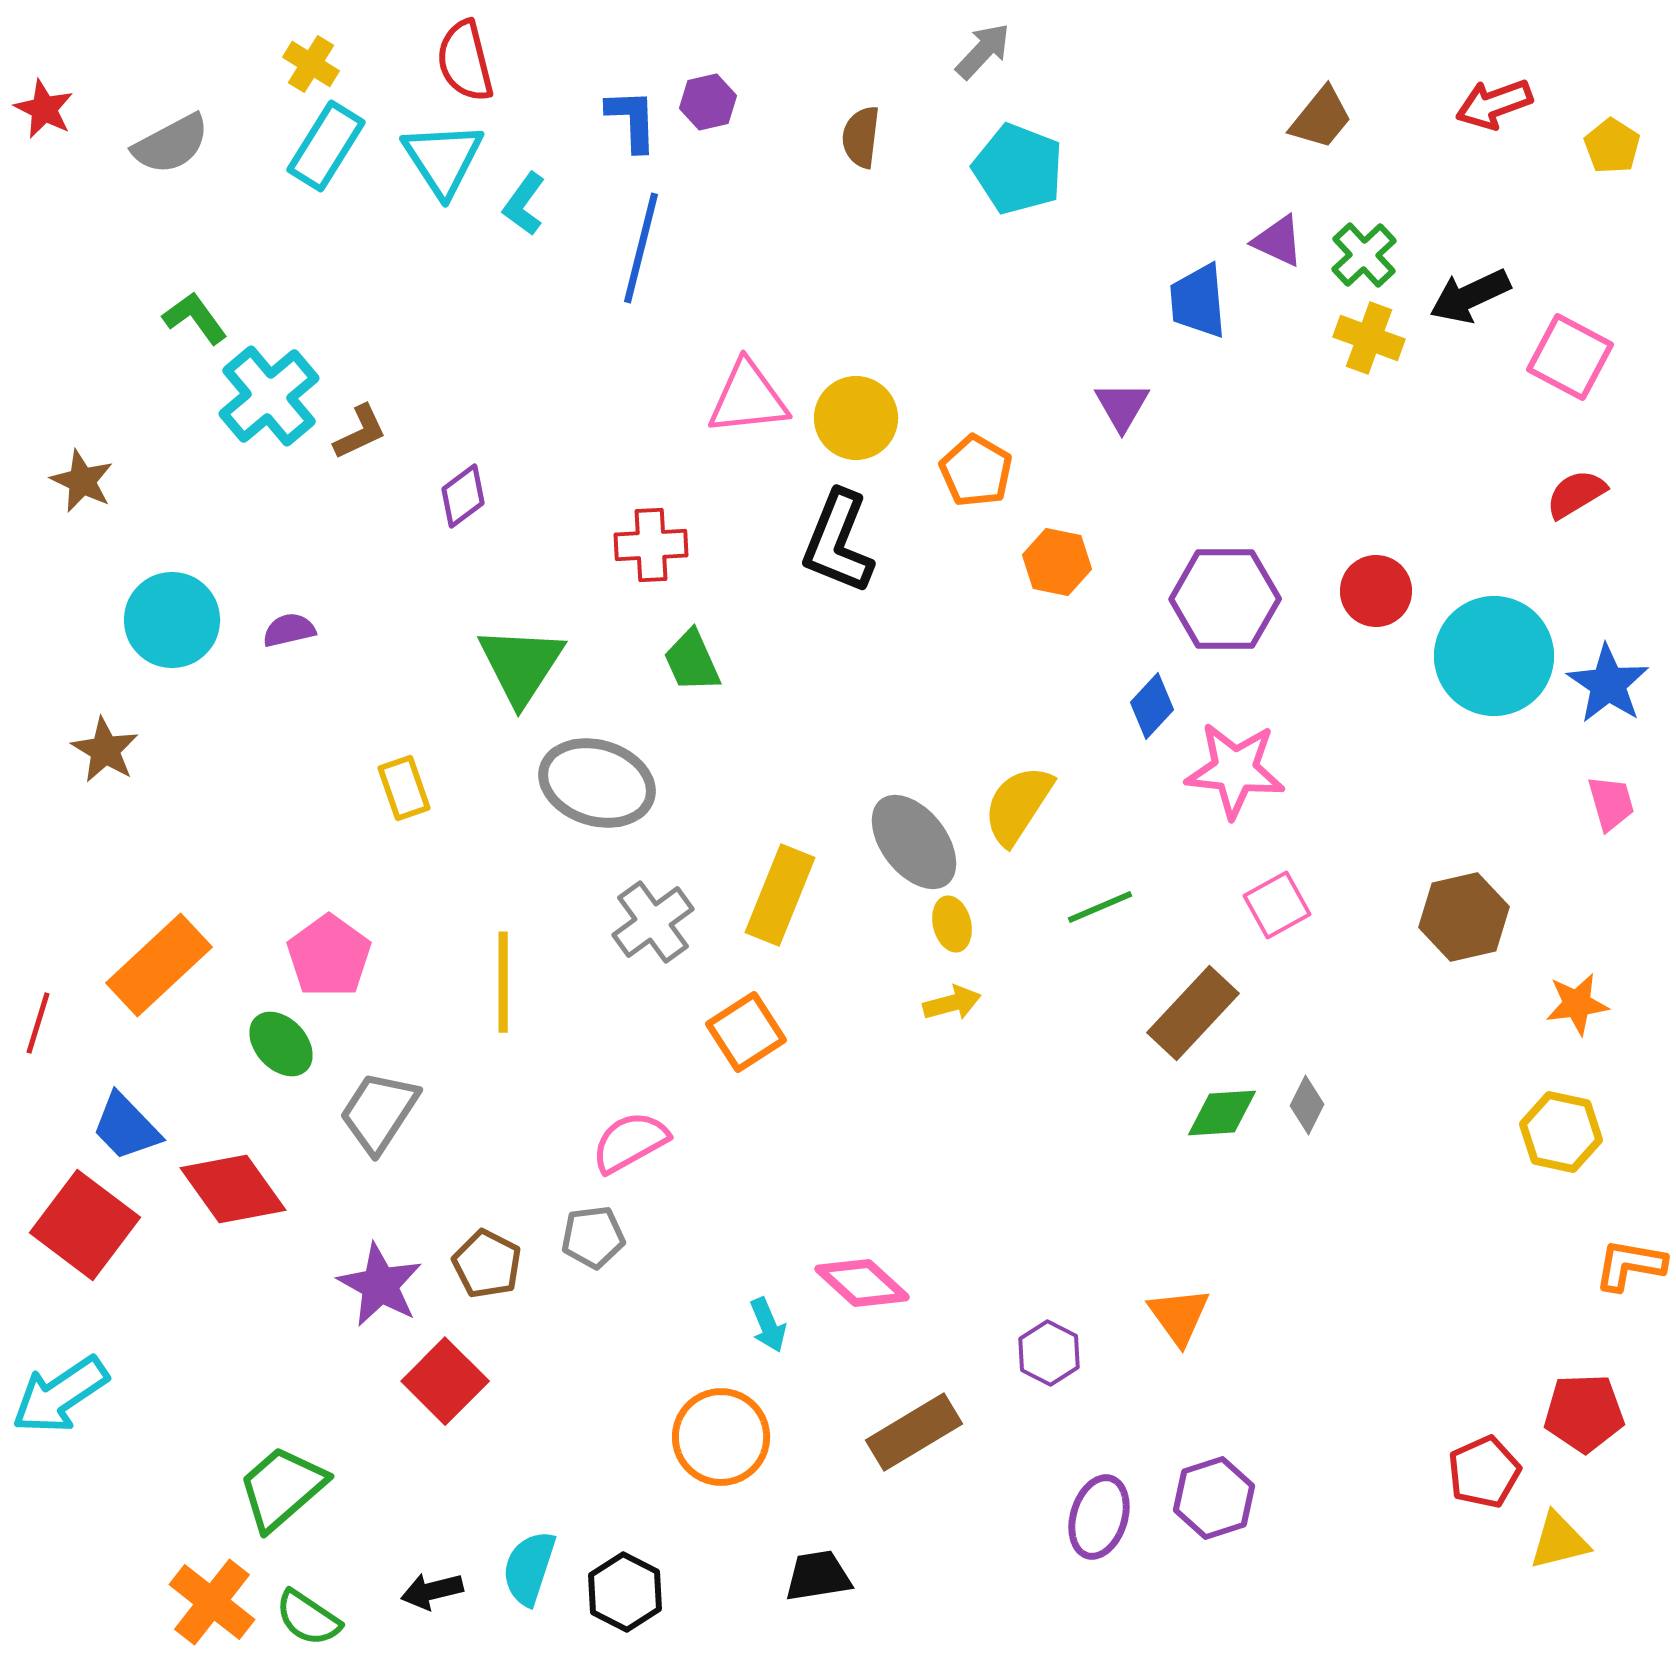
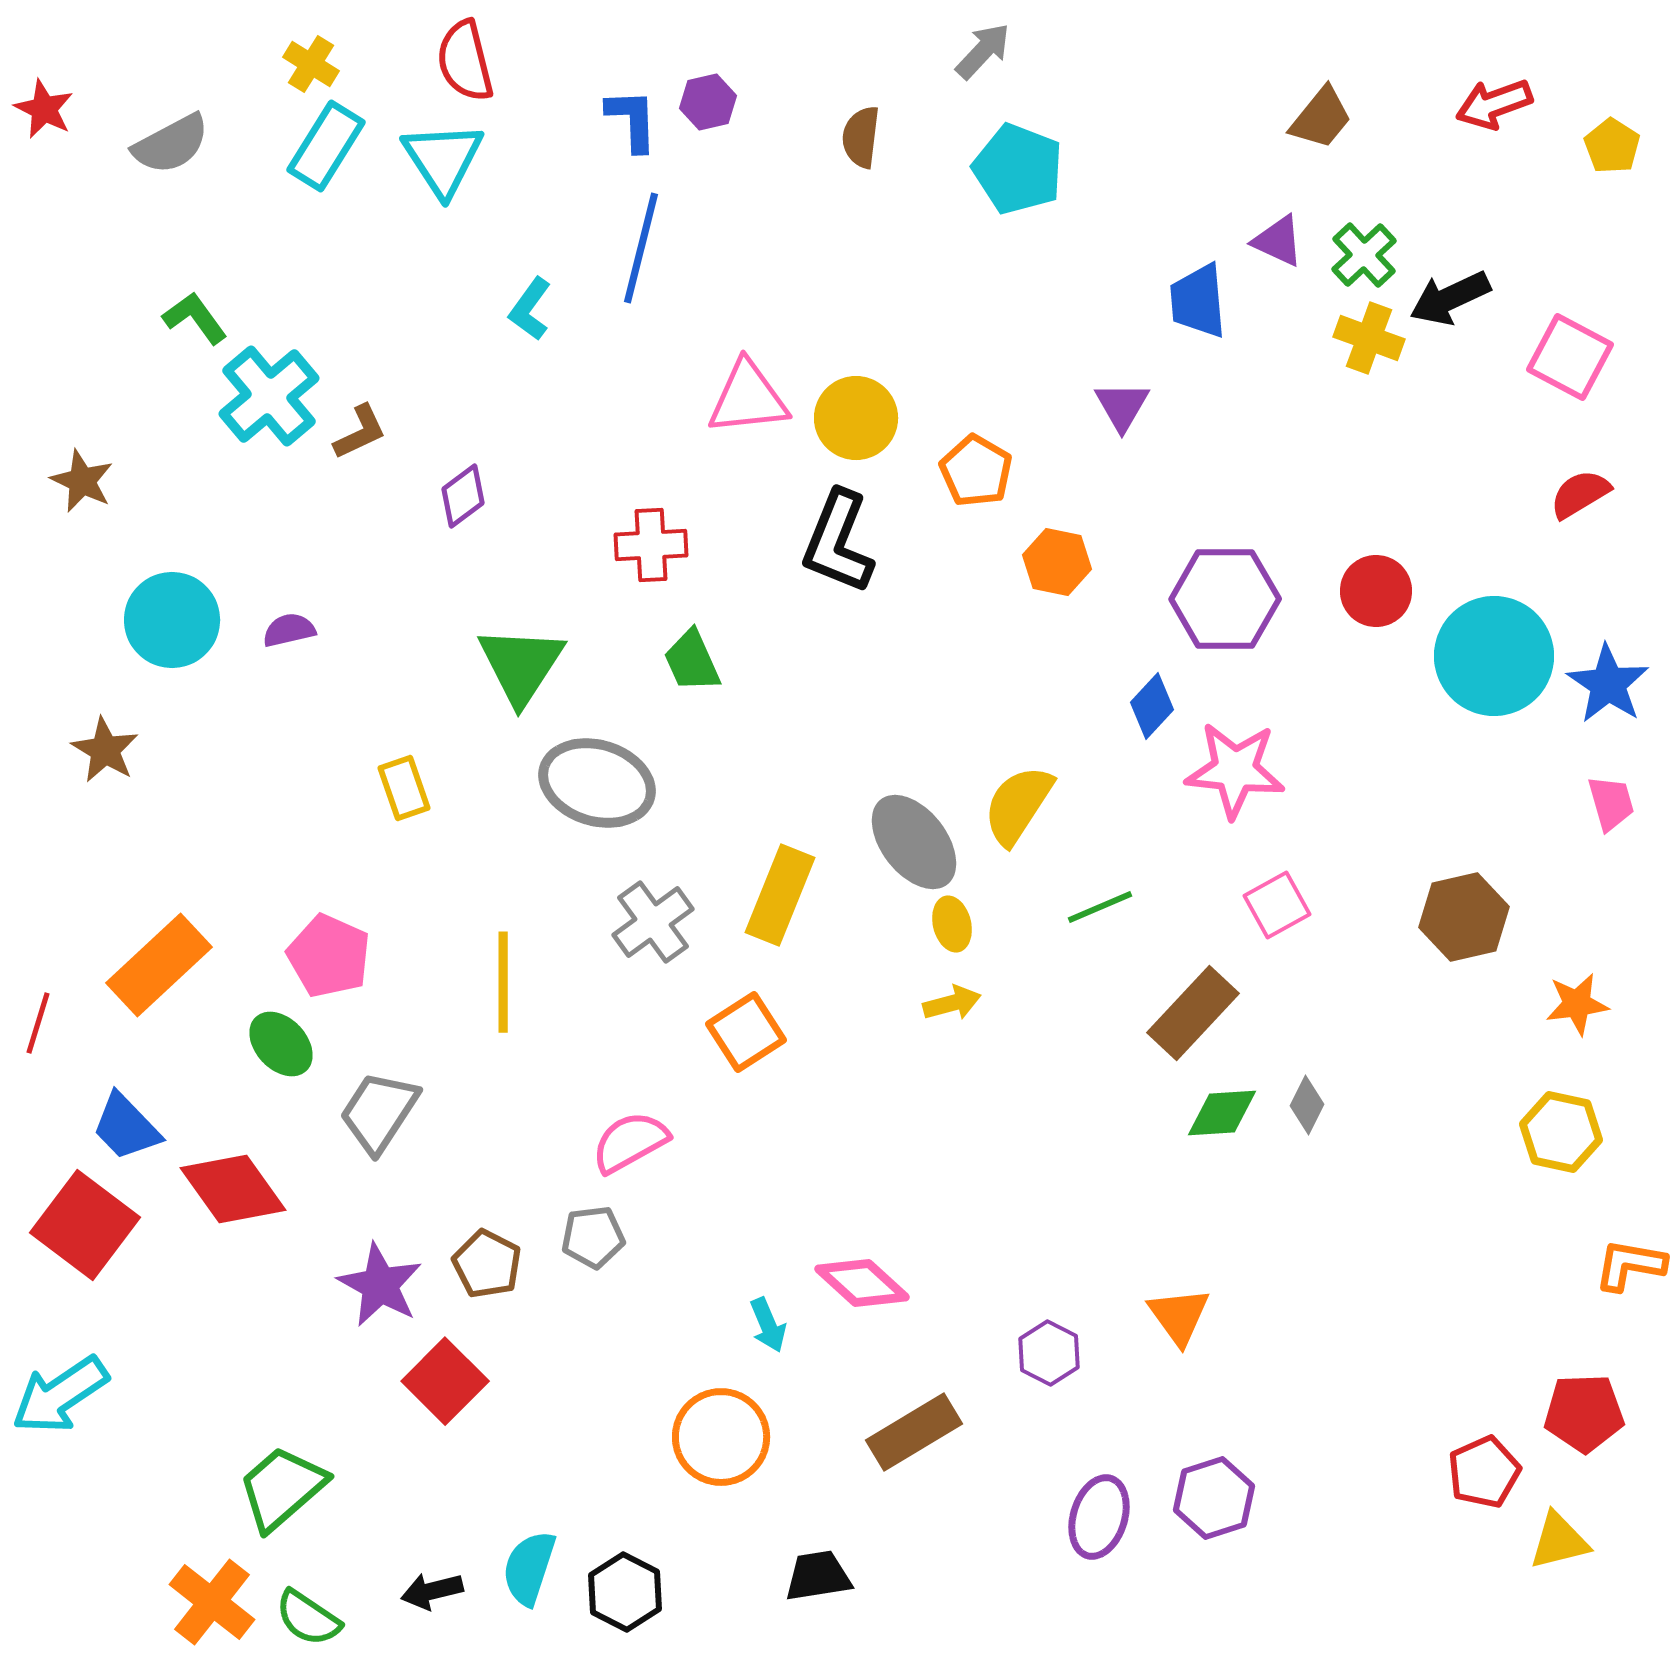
cyan L-shape at (524, 204): moved 6 px right, 105 px down
black arrow at (1470, 296): moved 20 px left, 2 px down
red semicircle at (1576, 494): moved 4 px right
pink pentagon at (329, 956): rotated 12 degrees counterclockwise
